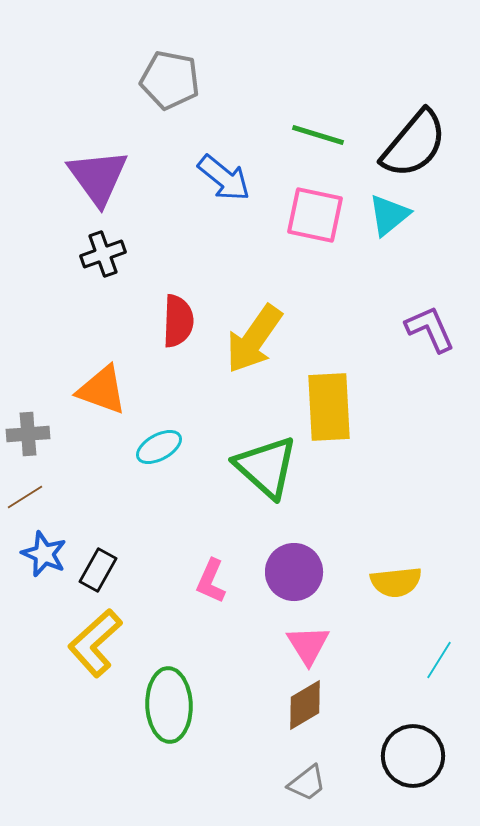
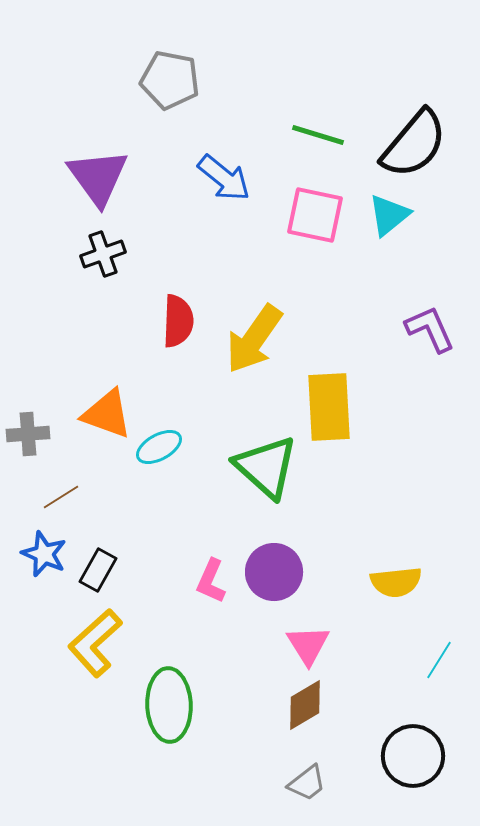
orange triangle: moved 5 px right, 24 px down
brown line: moved 36 px right
purple circle: moved 20 px left
